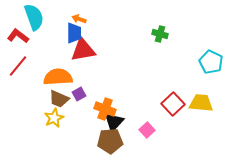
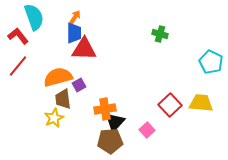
orange arrow: moved 4 px left, 2 px up; rotated 104 degrees clockwise
red L-shape: rotated 15 degrees clockwise
red triangle: moved 1 px right, 1 px up; rotated 12 degrees clockwise
orange semicircle: rotated 12 degrees counterclockwise
purple square: moved 9 px up
brown trapezoid: moved 4 px right; rotated 60 degrees clockwise
red square: moved 3 px left, 1 px down
orange cross: rotated 30 degrees counterclockwise
black triangle: moved 1 px right
